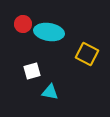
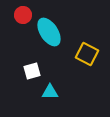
red circle: moved 9 px up
cyan ellipse: rotated 48 degrees clockwise
cyan triangle: rotated 12 degrees counterclockwise
